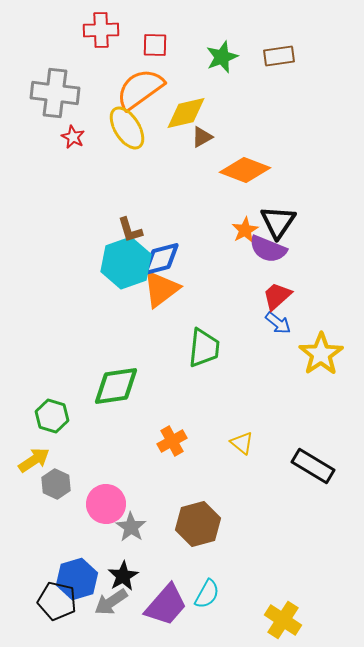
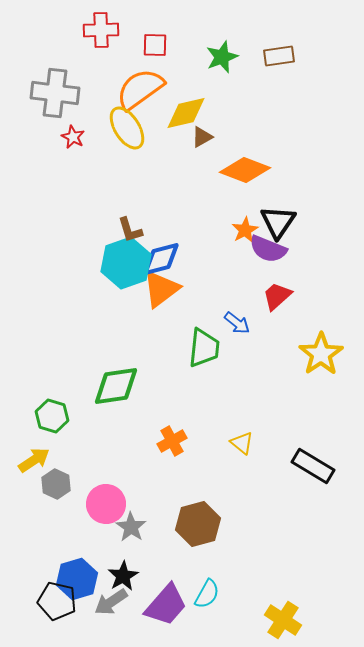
blue arrow: moved 41 px left
